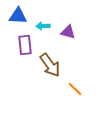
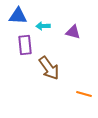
purple triangle: moved 5 px right
brown arrow: moved 1 px left, 3 px down
orange line: moved 9 px right, 5 px down; rotated 28 degrees counterclockwise
